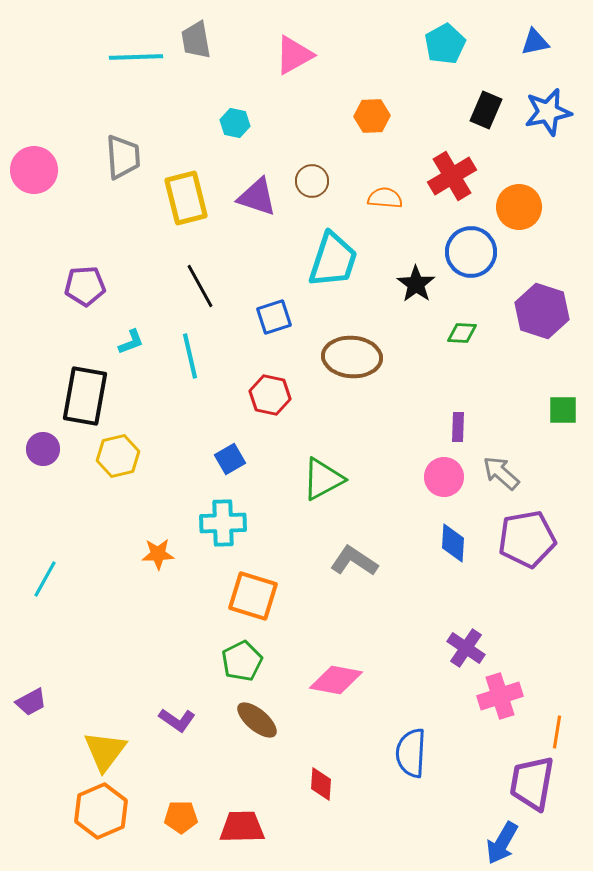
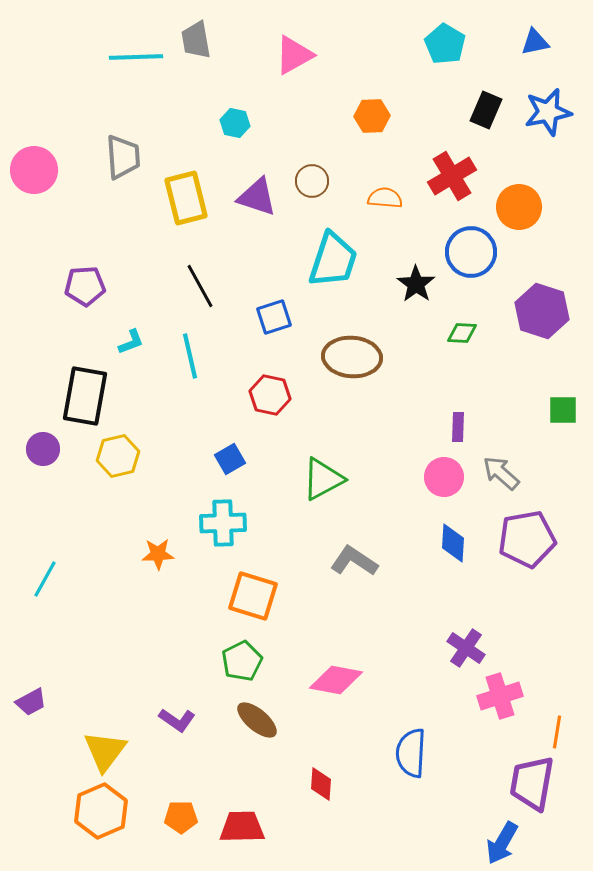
cyan pentagon at (445, 44): rotated 12 degrees counterclockwise
